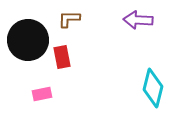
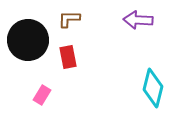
red rectangle: moved 6 px right
pink rectangle: moved 1 px down; rotated 48 degrees counterclockwise
